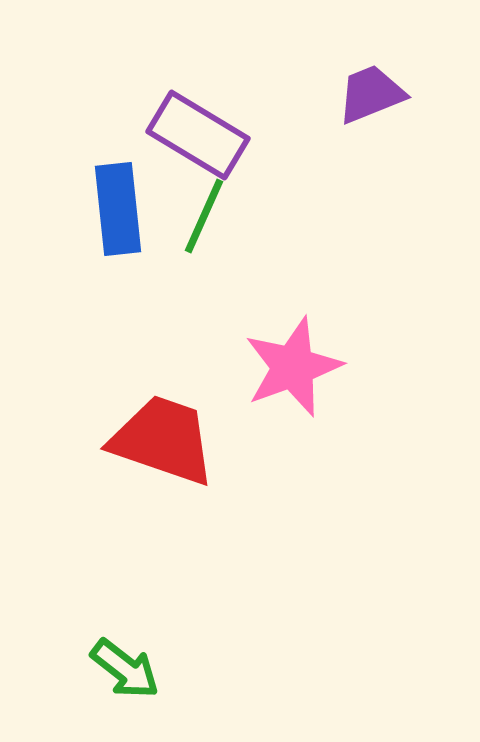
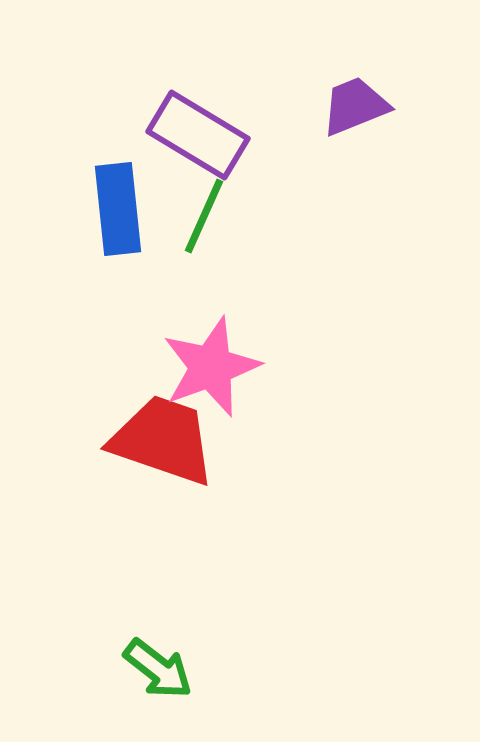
purple trapezoid: moved 16 px left, 12 px down
pink star: moved 82 px left
green arrow: moved 33 px right
